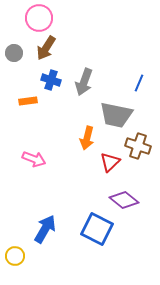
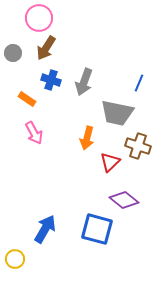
gray circle: moved 1 px left
orange rectangle: moved 1 px left, 2 px up; rotated 42 degrees clockwise
gray trapezoid: moved 1 px right, 2 px up
pink arrow: moved 26 px up; rotated 40 degrees clockwise
blue square: rotated 12 degrees counterclockwise
yellow circle: moved 3 px down
